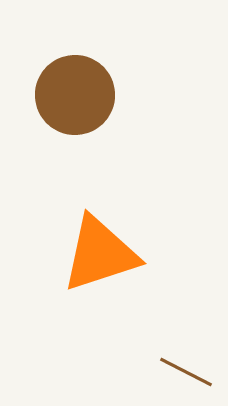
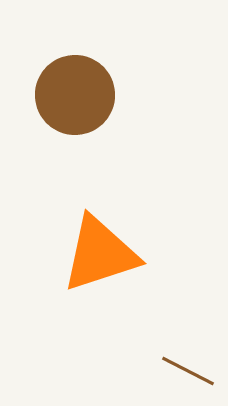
brown line: moved 2 px right, 1 px up
